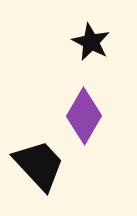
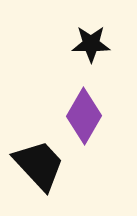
black star: moved 2 px down; rotated 27 degrees counterclockwise
